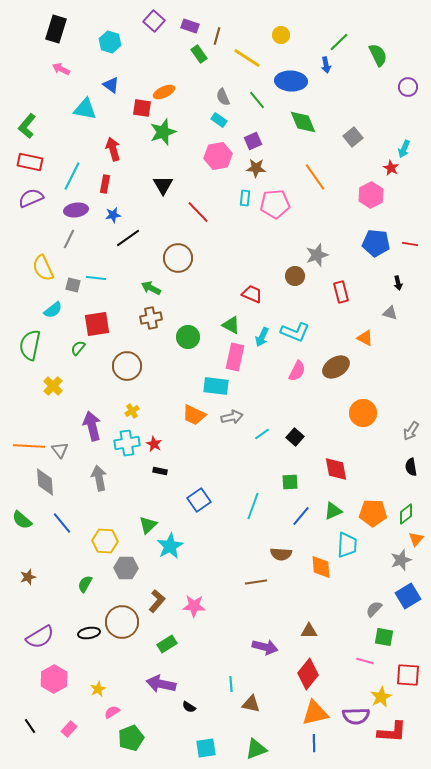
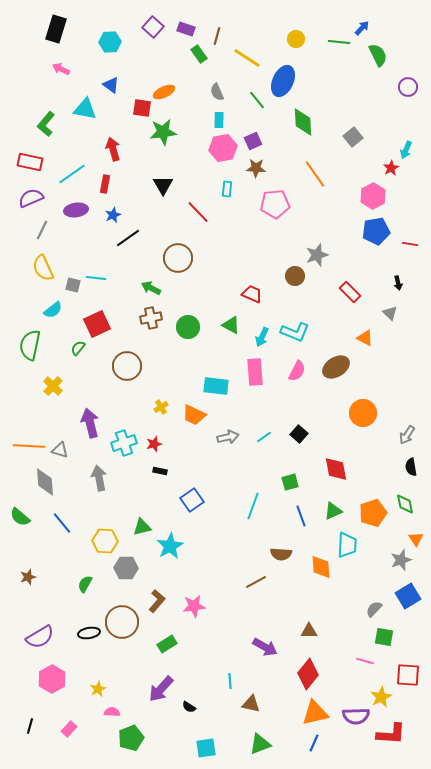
purple square at (154, 21): moved 1 px left, 6 px down
purple rectangle at (190, 26): moved 4 px left, 3 px down
yellow circle at (281, 35): moved 15 px right, 4 px down
cyan hexagon at (110, 42): rotated 20 degrees counterclockwise
green line at (339, 42): rotated 50 degrees clockwise
blue arrow at (326, 65): moved 36 px right, 37 px up; rotated 126 degrees counterclockwise
blue ellipse at (291, 81): moved 8 px left; rotated 68 degrees counterclockwise
gray semicircle at (223, 97): moved 6 px left, 5 px up
cyan rectangle at (219, 120): rotated 56 degrees clockwise
green diamond at (303, 122): rotated 20 degrees clockwise
green L-shape at (27, 126): moved 19 px right, 2 px up
green star at (163, 132): rotated 12 degrees clockwise
cyan arrow at (404, 149): moved 2 px right, 1 px down
pink hexagon at (218, 156): moved 5 px right, 8 px up
red star at (391, 168): rotated 14 degrees clockwise
cyan line at (72, 176): moved 2 px up; rotated 28 degrees clockwise
orange line at (315, 177): moved 3 px up
pink hexagon at (371, 195): moved 2 px right, 1 px down
cyan rectangle at (245, 198): moved 18 px left, 9 px up
blue star at (113, 215): rotated 14 degrees counterclockwise
gray line at (69, 239): moved 27 px left, 9 px up
blue pentagon at (376, 243): moved 12 px up; rotated 16 degrees counterclockwise
red rectangle at (341, 292): moved 9 px right; rotated 30 degrees counterclockwise
gray triangle at (390, 313): rotated 28 degrees clockwise
red square at (97, 324): rotated 16 degrees counterclockwise
green circle at (188, 337): moved 10 px up
pink rectangle at (235, 357): moved 20 px right, 15 px down; rotated 16 degrees counterclockwise
yellow cross at (132, 411): moved 29 px right, 4 px up
gray arrow at (232, 417): moved 4 px left, 20 px down
purple arrow at (92, 426): moved 2 px left, 3 px up
gray arrow at (411, 431): moved 4 px left, 4 px down
cyan line at (262, 434): moved 2 px right, 3 px down
black square at (295, 437): moved 4 px right, 3 px up
cyan cross at (127, 443): moved 3 px left; rotated 10 degrees counterclockwise
red star at (154, 444): rotated 28 degrees clockwise
gray triangle at (60, 450): rotated 36 degrees counterclockwise
green square at (290, 482): rotated 12 degrees counterclockwise
blue square at (199, 500): moved 7 px left
orange pentagon at (373, 513): rotated 20 degrees counterclockwise
green diamond at (406, 514): moved 1 px left, 10 px up; rotated 65 degrees counterclockwise
blue line at (301, 516): rotated 60 degrees counterclockwise
green semicircle at (22, 520): moved 2 px left, 3 px up
green triangle at (148, 525): moved 6 px left, 2 px down; rotated 30 degrees clockwise
orange triangle at (416, 539): rotated 14 degrees counterclockwise
brown line at (256, 582): rotated 20 degrees counterclockwise
pink star at (194, 606): rotated 10 degrees counterclockwise
purple arrow at (265, 647): rotated 15 degrees clockwise
pink hexagon at (54, 679): moved 2 px left
purple arrow at (161, 684): moved 5 px down; rotated 60 degrees counterclockwise
cyan line at (231, 684): moved 1 px left, 3 px up
pink semicircle at (112, 712): rotated 35 degrees clockwise
black line at (30, 726): rotated 49 degrees clockwise
red L-shape at (392, 732): moved 1 px left, 2 px down
blue line at (314, 743): rotated 24 degrees clockwise
green triangle at (256, 749): moved 4 px right, 5 px up
